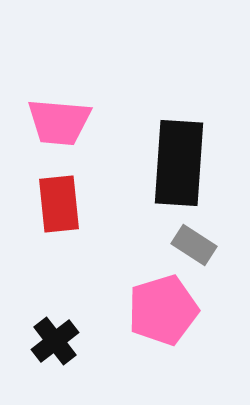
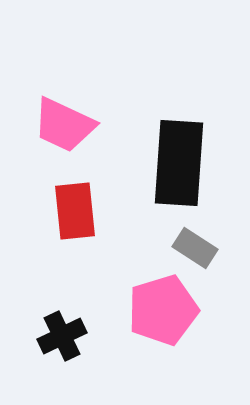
pink trapezoid: moved 5 px right, 3 px down; rotated 20 degrees clockwise
red rectangle: moved 16 px right, 7 px down
gray rectangle: moved 1 px right, 3 px down
black cross: moved 7 px right, 5 px up; rotated 12 degrees clockwise
